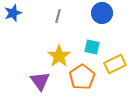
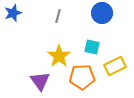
yellow rectangle: moved 2 px down
orange pentagon: rotated 30 degrees clockwise
